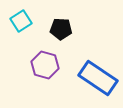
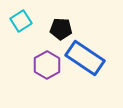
purple hexagon: moved 2 px right; rotated 16 degrees clockwise
blue rectangle: moved 13 px left, 20 px up
